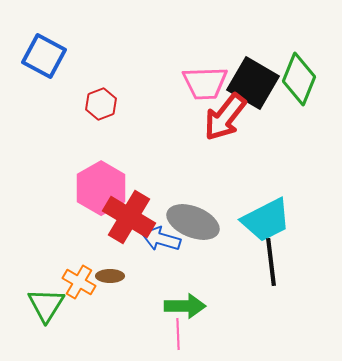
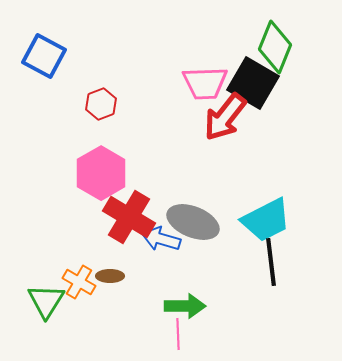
green diamond: moved 24 px left, 32 px up
pink hexagon: moved 15 px up
green triangle: moved 4 px up
